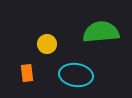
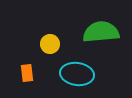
yellow circle: moved 3 px right
cyan ellipse: moved 1 px right, 1 px up
